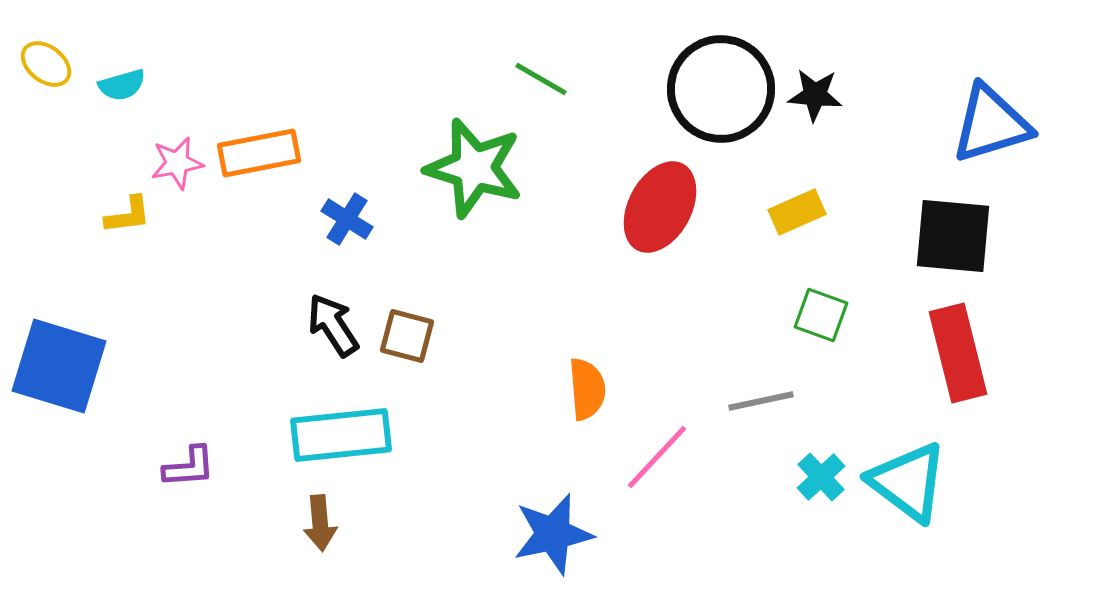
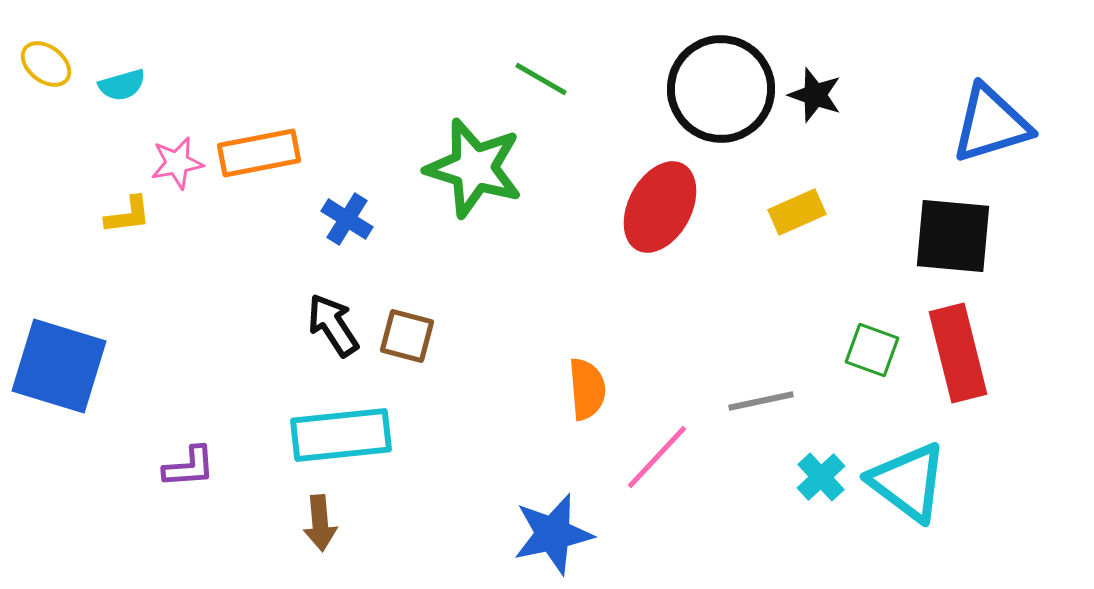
black star: rotated 14 degrees clockwise
green square: moved 51 px right, 35 px down
